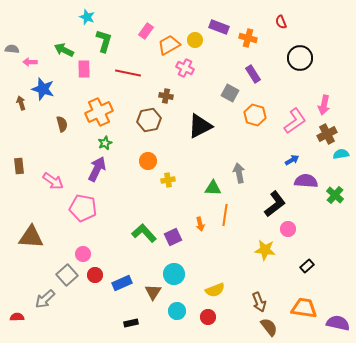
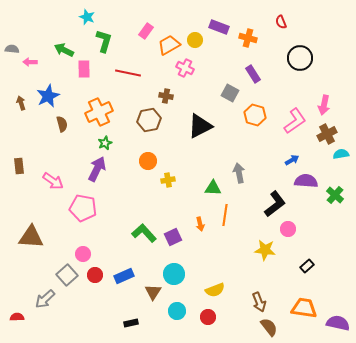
blue star at (43, 89): moved 5 px right, 7 px down; rotated 30 degrees clockwise
blue rectangle at (122, 283): moved 2 px right, 7 px up
